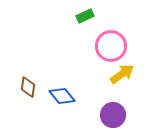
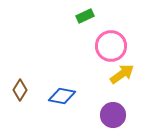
brown diamond: moved 8 px left, 3 px down; rotated 25 degrees clockwise
blue diamond: rotated 40 degrees counterclockwise
